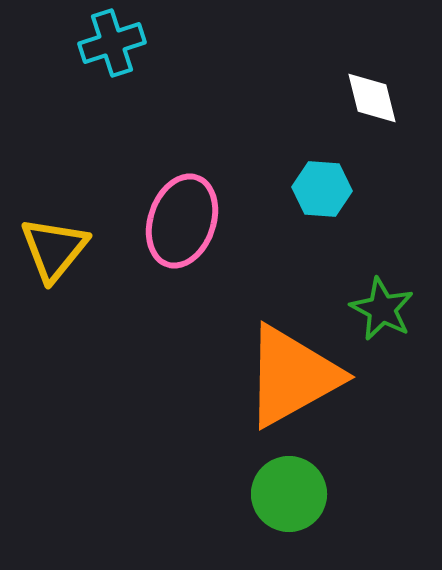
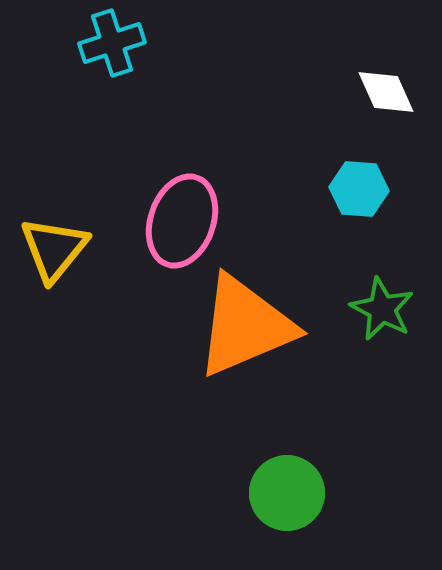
white diamond: moved 14 px right, 6 px up; rotated 10 degrees counterclockwise
cyan hexagon: moved 37 px right
orange triangle: moved 47 px left, 50 px up; rotated 6 degrees clockwise
green circle: moved 2 px left, 1 px up
